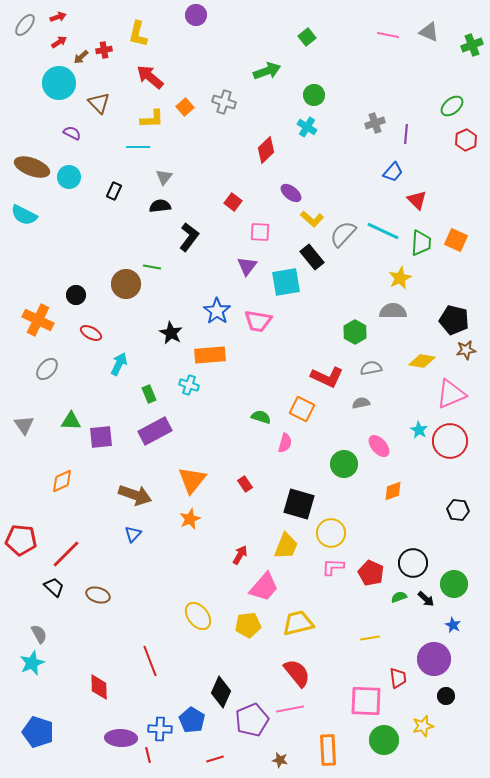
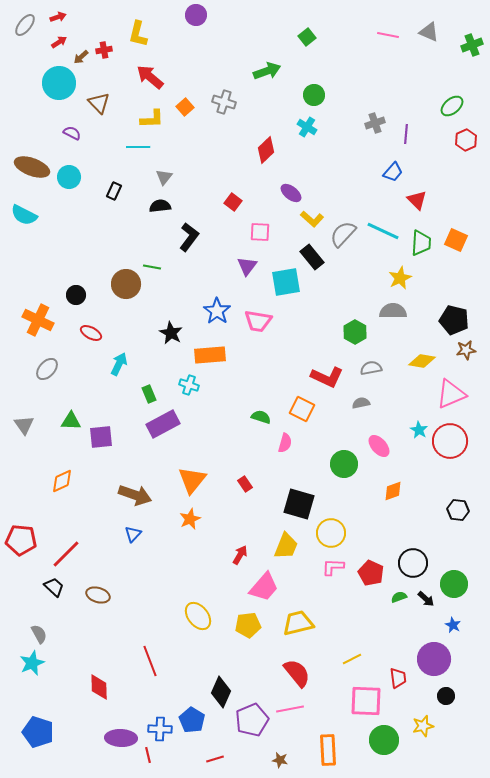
purple rectangle at (155, 431): moved 8 px right, 7 px up
yellow line at (370, 638): moved 18 px left, 21 px down; rotated 18 degrees counterclockwise
